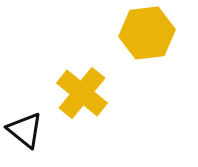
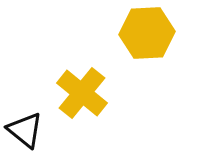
yellow hexagon: rotated 4 degrees clockwise
